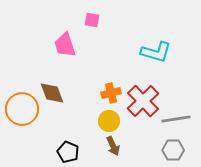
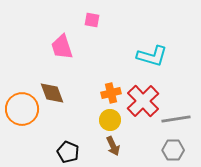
pink trapezoid: moved 3 px left, 2 px down
cyan L-shape: moved 4 px left, 4 px down
yellow circle: moved 1 px right, 1 px up
